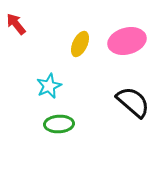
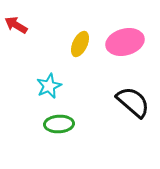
red arrow: moved 1 px down; rotated 20 degrees counterclockwise
pink ellipse: moved 2 px left, 1 px down
